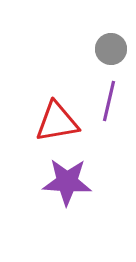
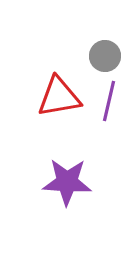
gray circle: moved 6 px left, 7 px down
red triangle: moved 2 px right, 25 px up
